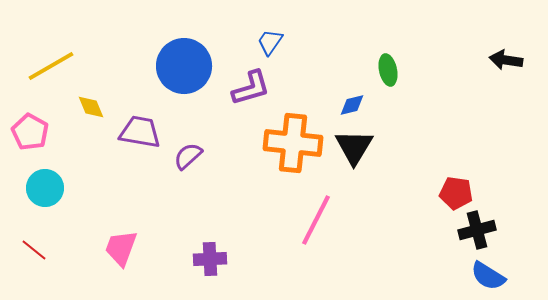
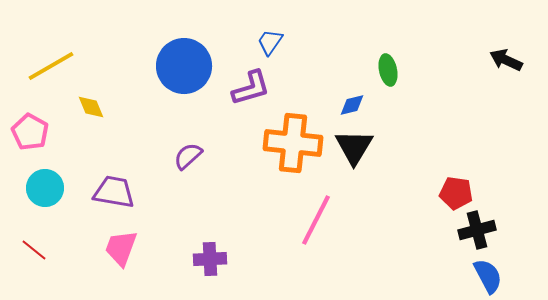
black arrow: rotated 16 degrees clockwise
purple trapezoid: moved 26 px left, 60 px down
blue semicircle: rotated 150 degrees counterclockwise
